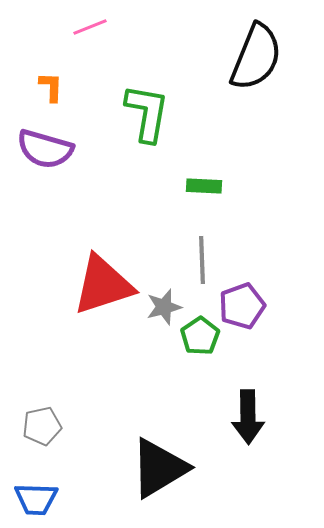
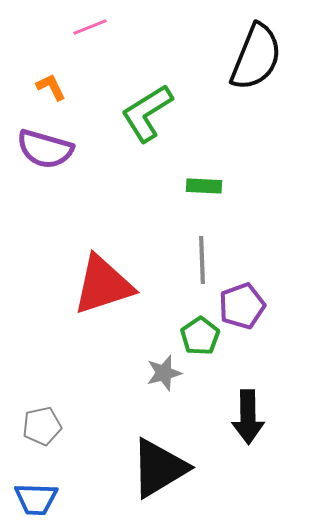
orange L-shape: rotated 28 degrees counterclockwise
green L-shape: rotated 132 degrees counterclockwise
gray star: moved 66 px down
